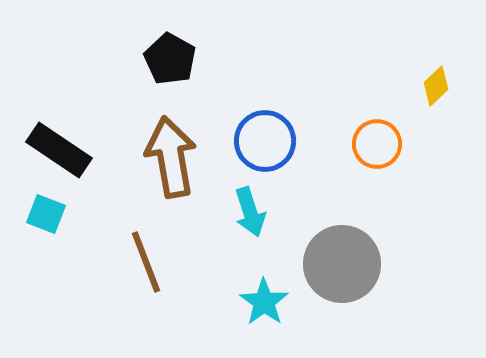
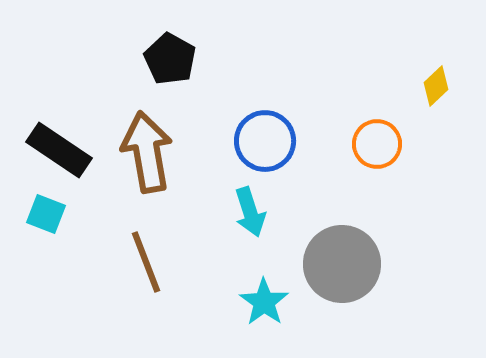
brown arrow: moved 24 px left, 5 px up
